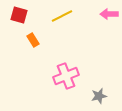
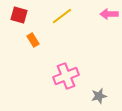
yellow line: rotated 10 degrees counterclockwise
